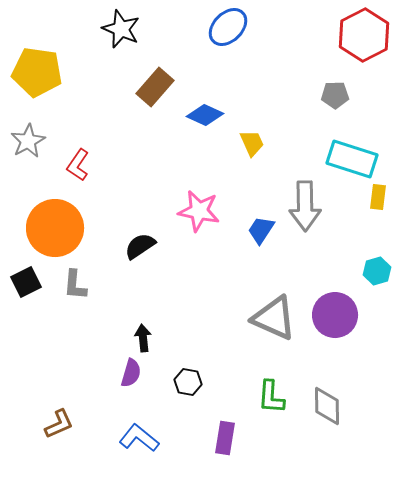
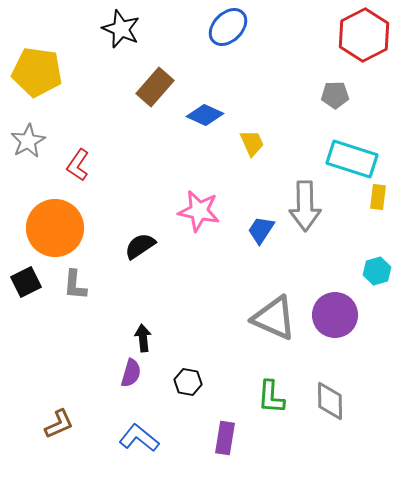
gray diamond: moved 3 px right, 5 px up
